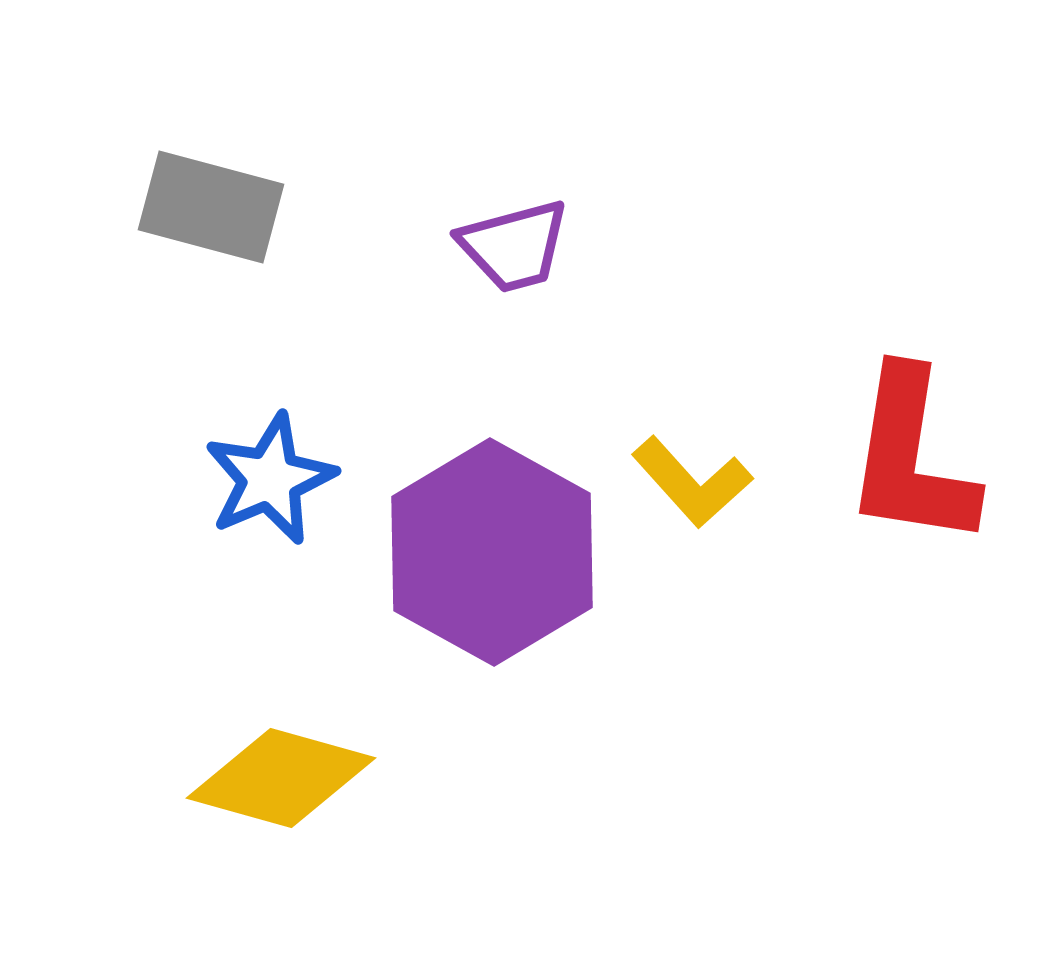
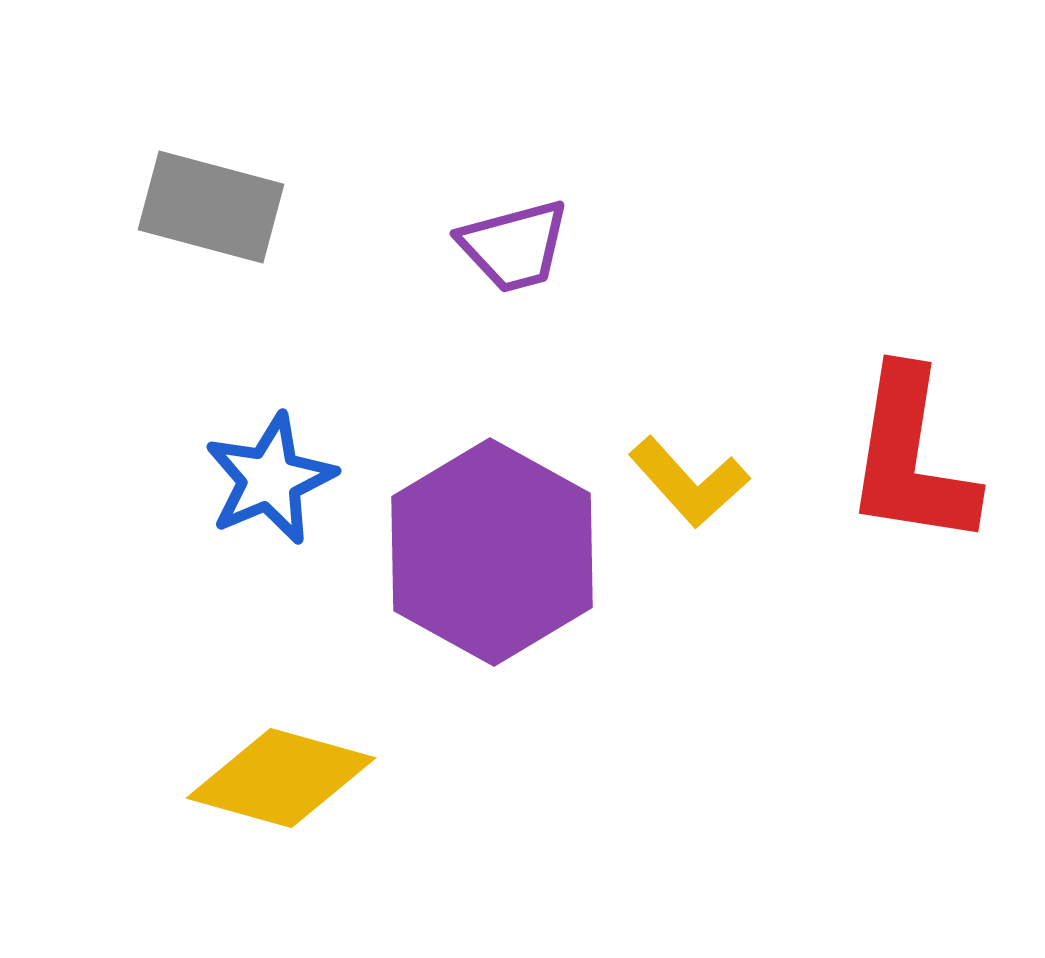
yellow L-shape: moved 3 px left
